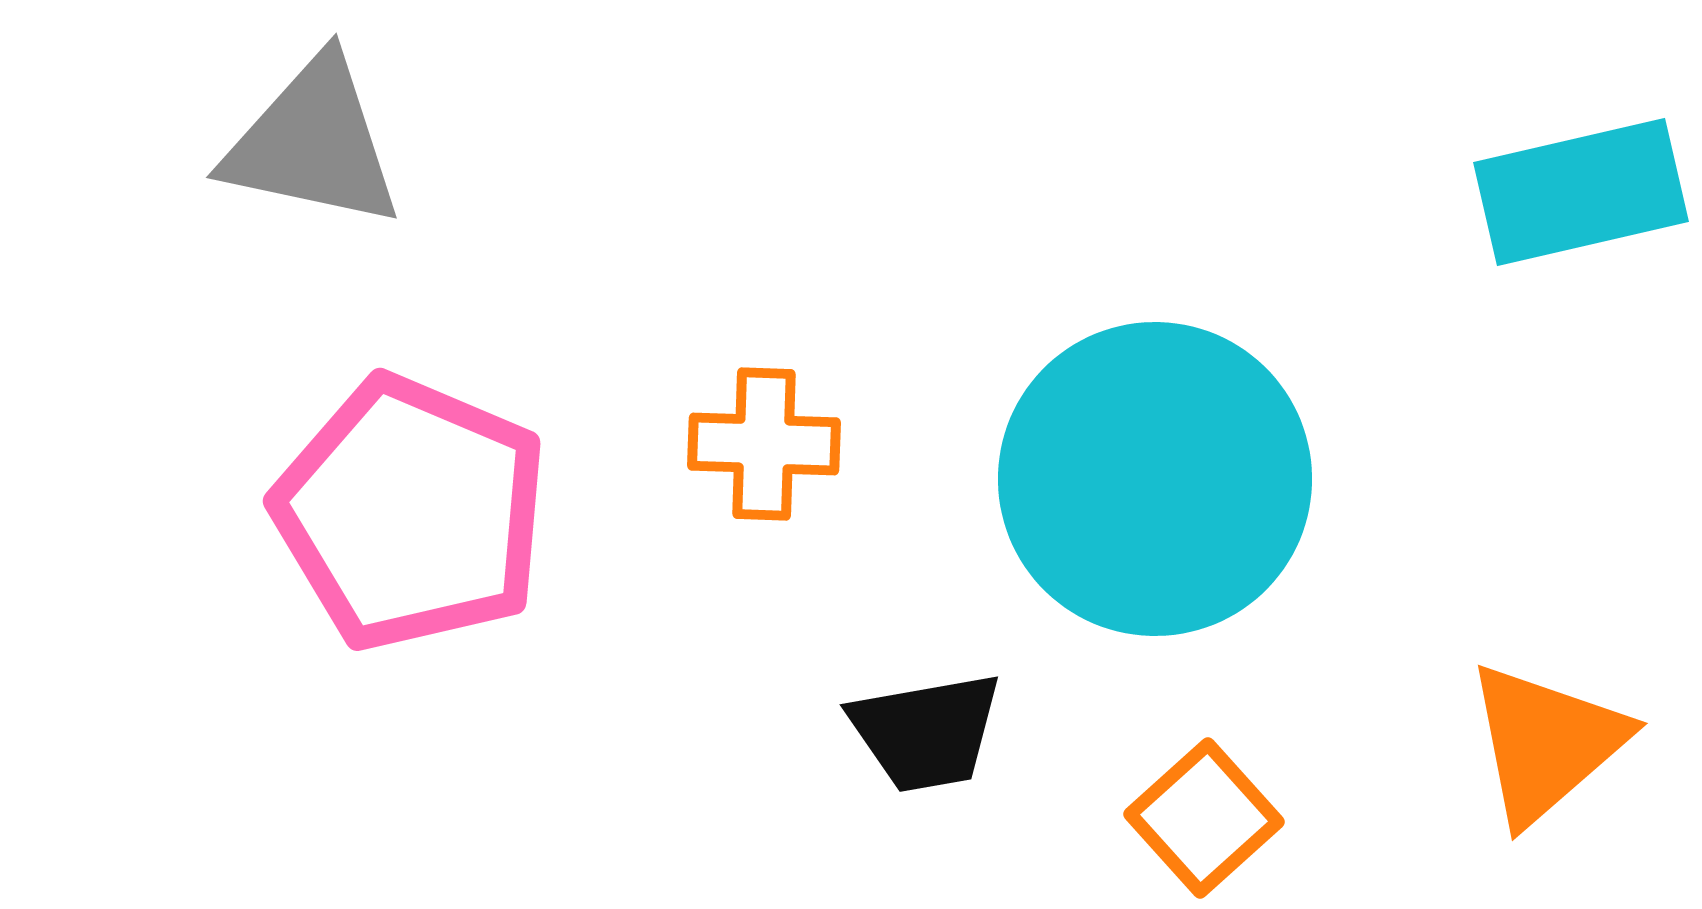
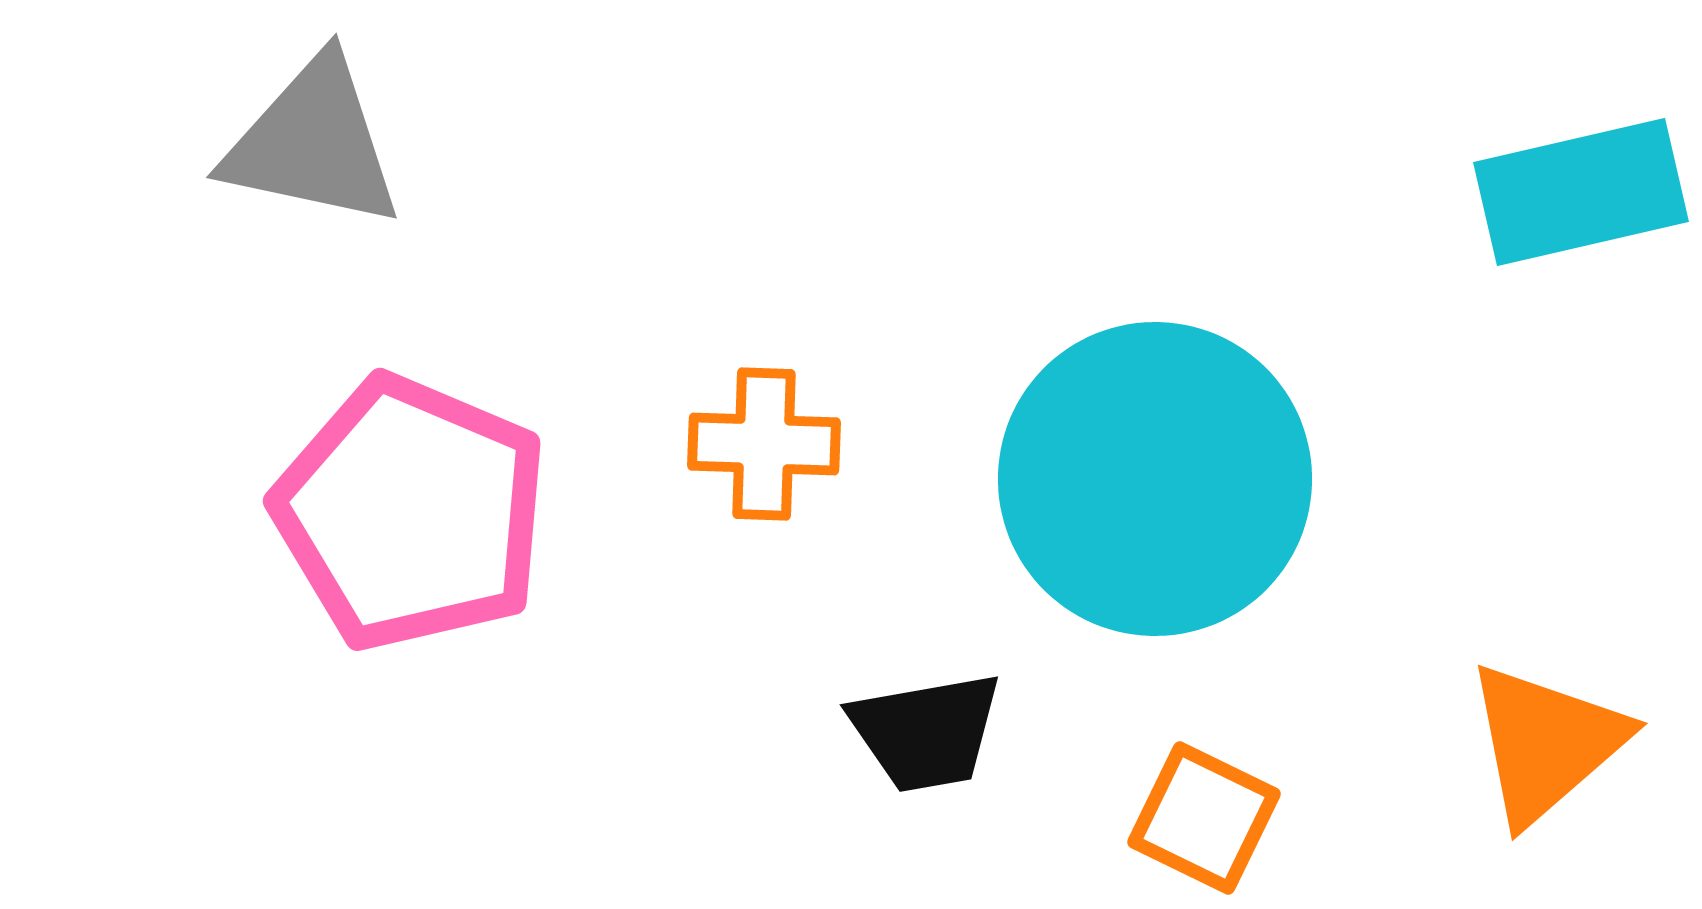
orange square: rotated 22 degrees counterclockwise
